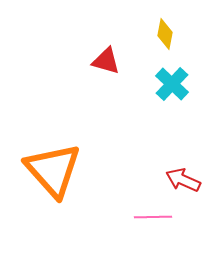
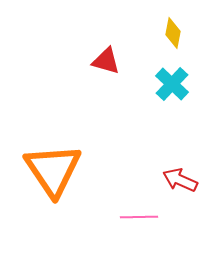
yellow diamond: moved 8 px right, 1 px up
orange triangle: rotated 8 degrees clockwise
red arrow: moved 3 px left
pink line: moved 14 px left
